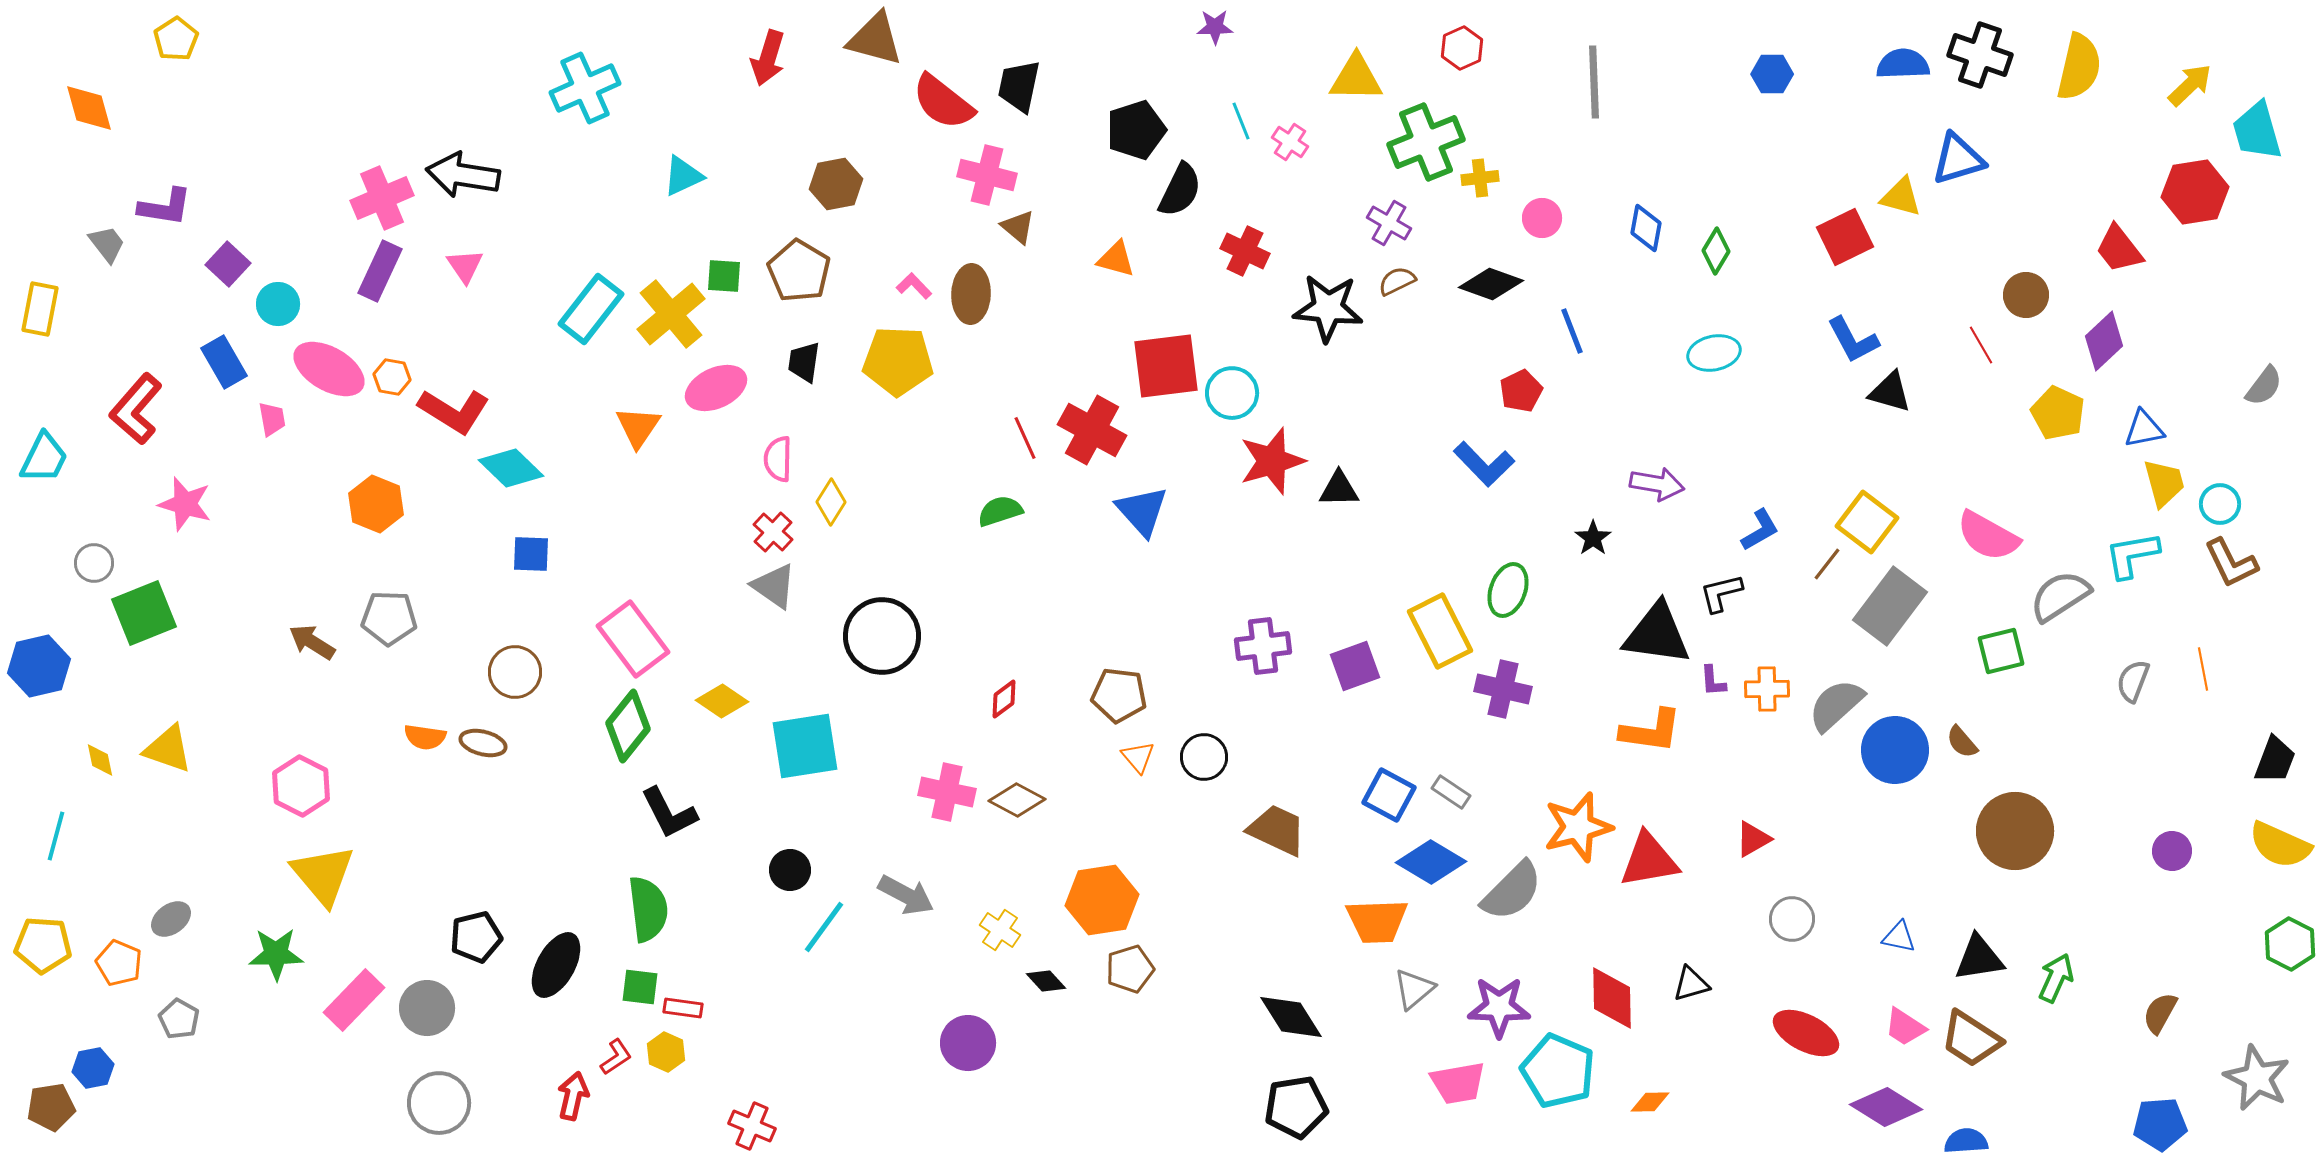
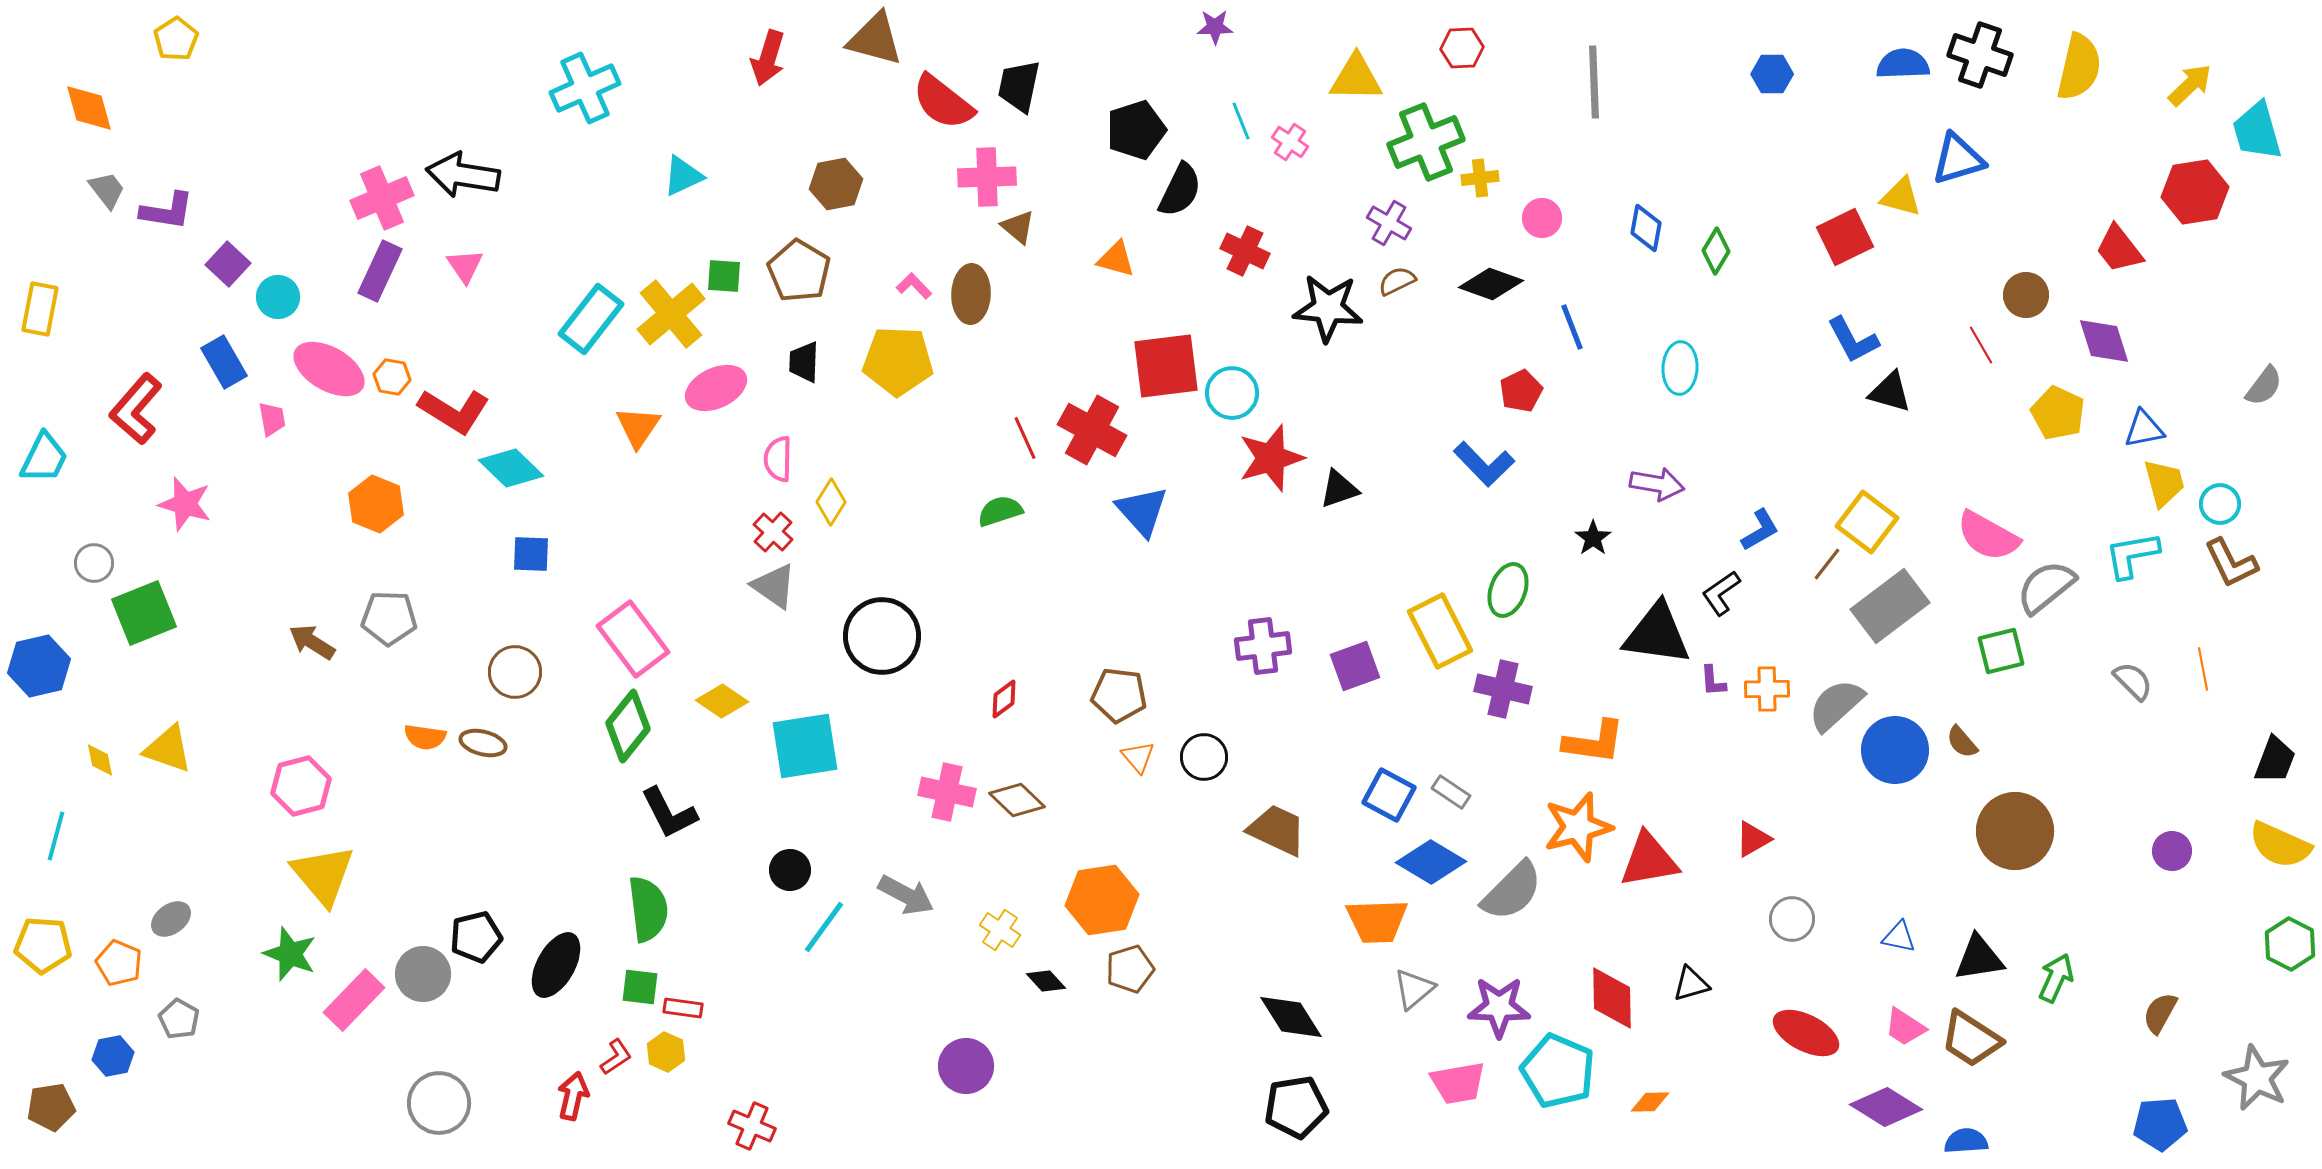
red hexagon at (1462, 48): rotated 21 degrees clockwise
pink cross at (987, 175): moved 2 px down; rotated 16 degrees counterclockwise
purple L-shape at (165, 207): moved 2 px right, 4 px down
gray trapezoid at (107, 244): moved 54 px up
cyan circle at (278, 304): moved 7 px up
cyan rectangle at (591, 309): moved 10 px down
blue line at (1572, 331): moved 4 px up
purple diamond at (2104, 341): rotated 64 degrees counterclockwise
cyan ellipse at (1714, 353): moved 34 px left, 15 px down; rotated 75 degrees counterclockwise
black trapezoid at (804, 362): rotated 6 degrees counterclockwise
red star at (1272, 461): moved 1 px left, 3 px up
black triangle at (1339, 489): rotated 18 degrees counterclockwise
black L-shape at (1721, 593): rotated 21 degrees counterclockwise
gray semicircle at (2060, 596): moved 14 px left, 9 px up; rotated 6 degrees counterclockwise
gray rectangle at (1890, 606): rotated 16 degrees clockwise
gray semicircle at (2133, 681): rotated 114 degrees clockwise
orange L-shape at (1651, 731): moved 57 px left, 11 px down
pink hexagon at (301, 786): rotated 18 degrees clockwise
brown diamond at (1017, 800): rotated 16 degrees clockwise
green star at (276, 954): moved 14 px right; rotated 22 degrees clockwise
gray circle at (427, 1008): moved 4 px left, 34 px up
purple circle at (968, 1043): moved 2 px left, 23 px down
blue hexagon at (93, 1068): moved 20 px right, 12 px up
